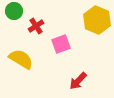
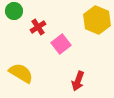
red cross: moved 2 px right, 1 px down
pink square: rotated 18 degrees counterclockwise
yellow semicircle: moved 14 px down
red arrow: rotated 24 degrees counterclockwise
